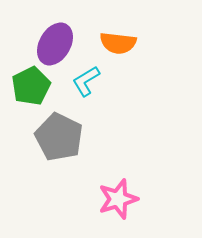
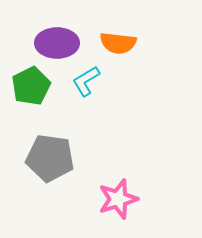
purple ellipse: moved 2 px right, 1 px up; rotated 60 degrees clockwise
gray pentagon: moved 9 px left, 21 px down; rotated 18 degrees counterclockwise
